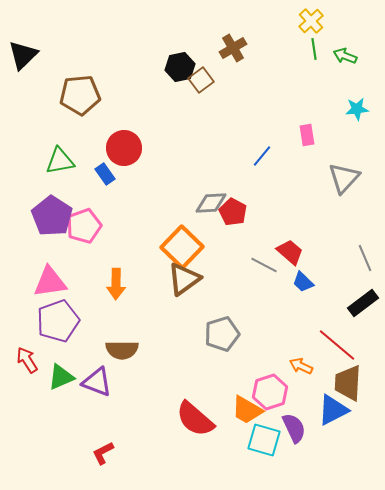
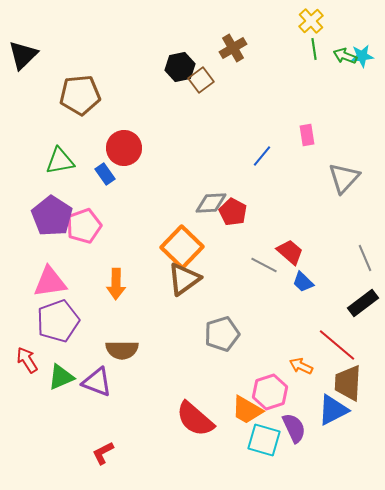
cyan star at (357, 109): moved 5 px right, 53 px up
